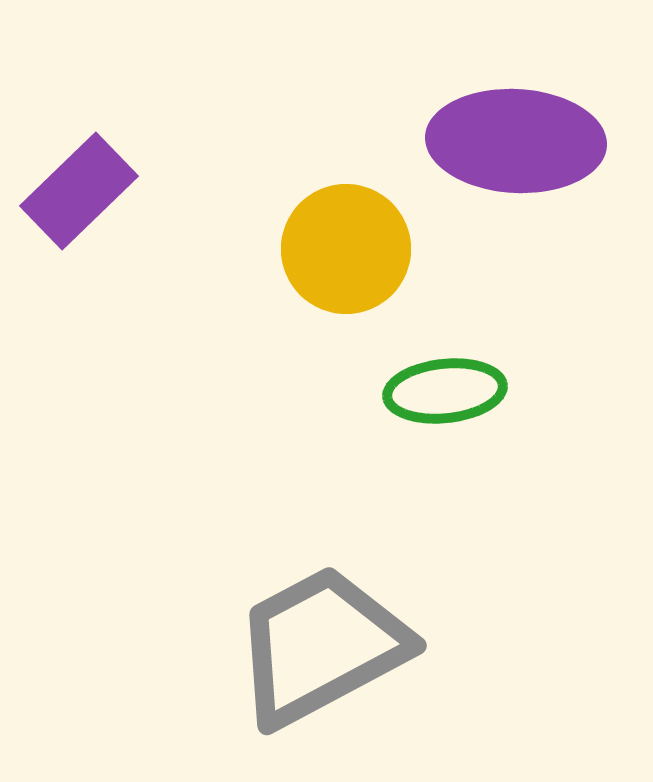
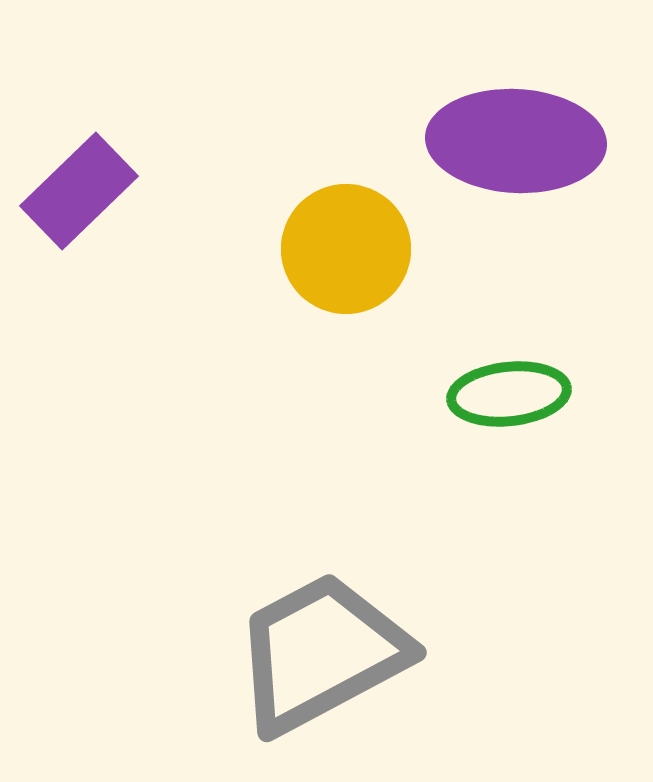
green ellipse: moved 64 px right, 3 px down
gray trapezoid: moved 7 px down
